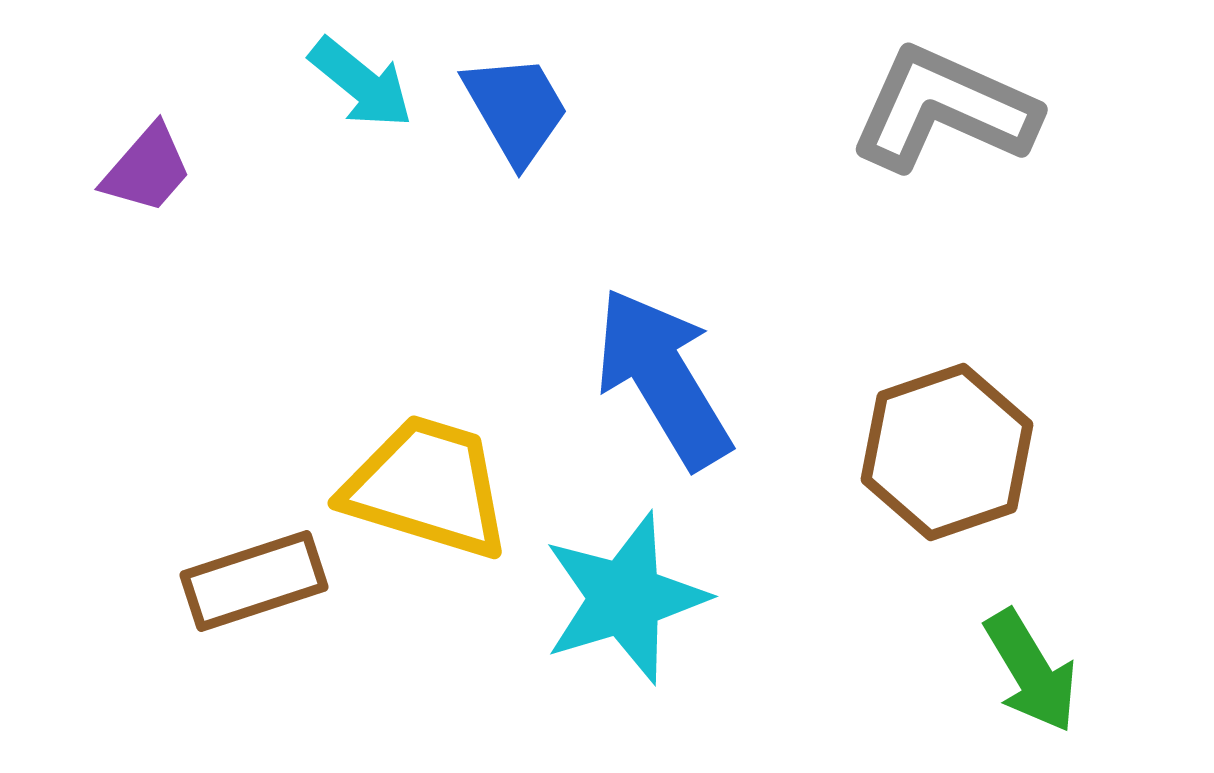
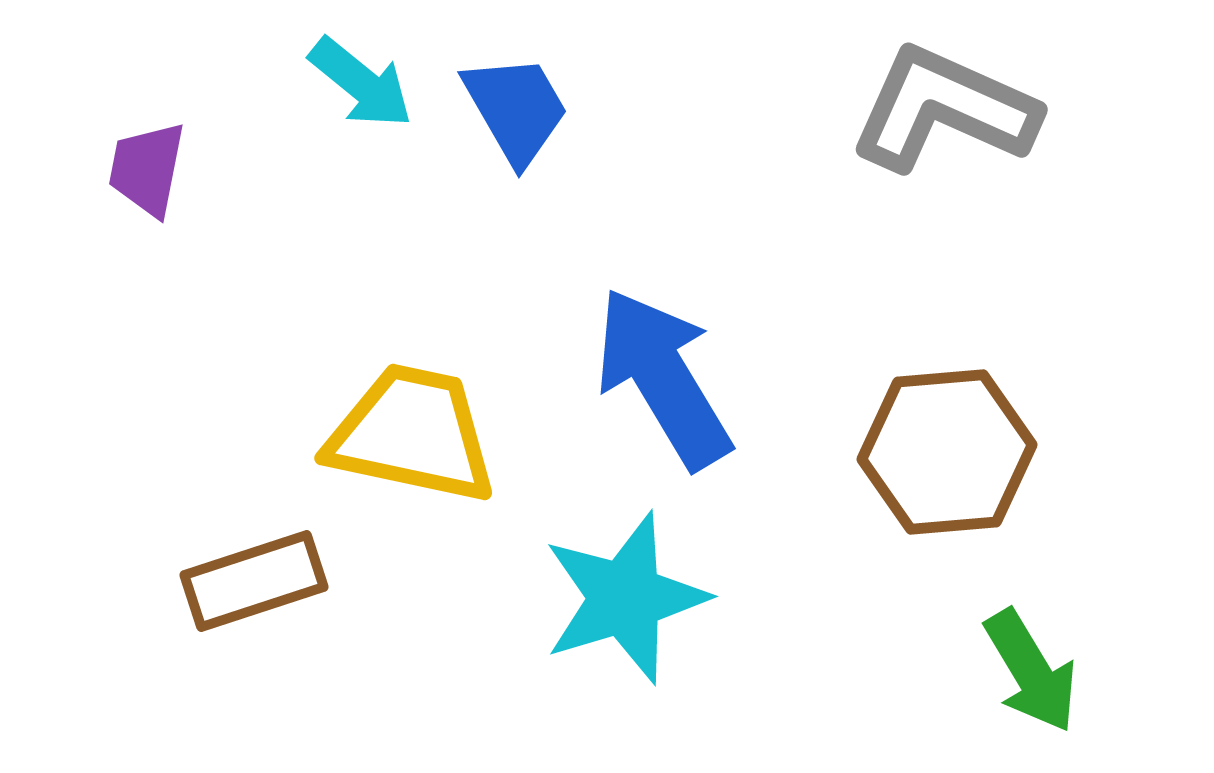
purple trapezoid: rotated 150 degrees clockwise
brown hexagon: rotated 14 degrees clockwise
yellow trapezoid: moved 15 px left, 53 px up; rotated 5 degrees counterclockwise
